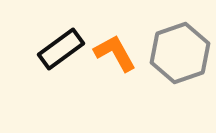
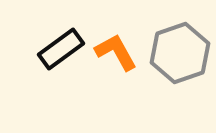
orange L-shape: moved 1 px right, 1 px up
